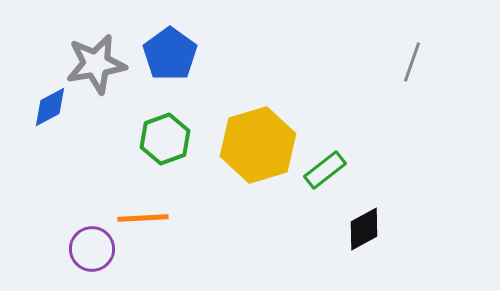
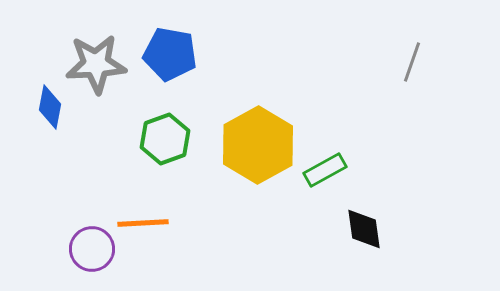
blue pentagon: rotated 26 degrees counterclockwise
gray star: rotated 6 degrees clockwise
blue diamond: rotated 51 degrees counterclockwise
yellow hexagon: rotated 12 degrees counterclockwise
green rectangle: rotated 9 degrees clockwise
orange line: moved 5 px down
black diamond: rotated 69 degrees counterclockwise
